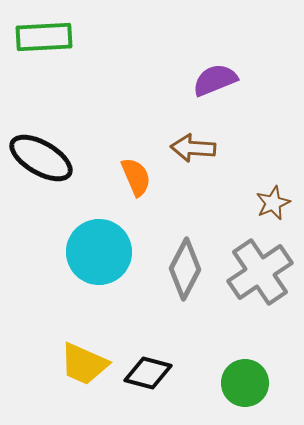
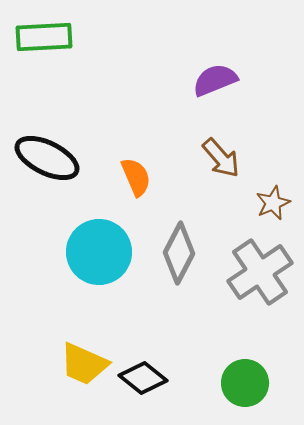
brown arrow: moved 28 px right, 10 px down; rotated 135 degrees counterclockwise
black ellipse: moved 6 px right; rotated 4 degrees counterclockwise
gray diamond: moved 6 px left, 16 px up
black diamond: moved 5 px left, 5 px down; rotated 24 degrees clockwise
